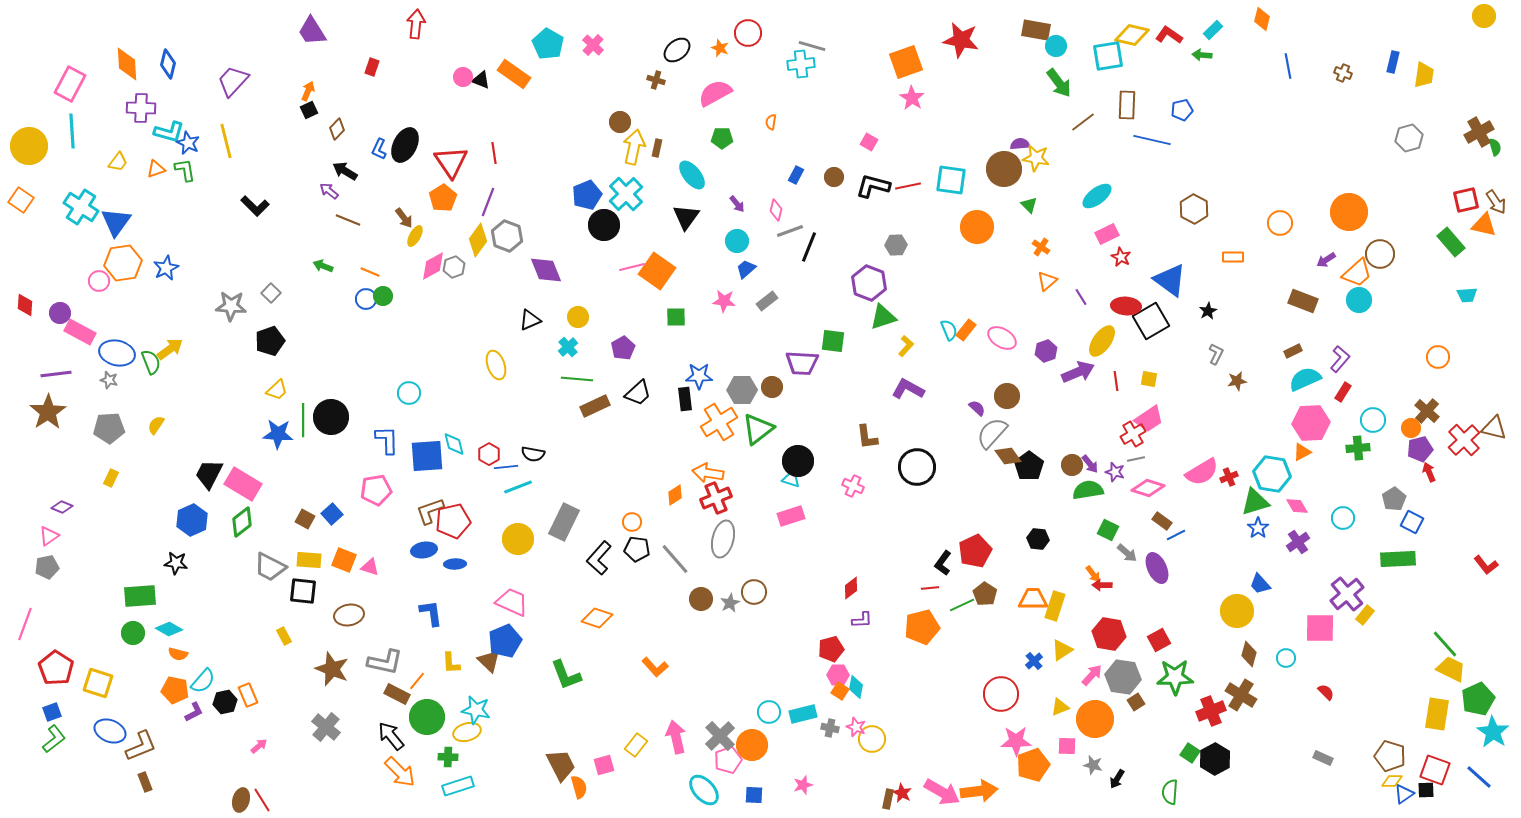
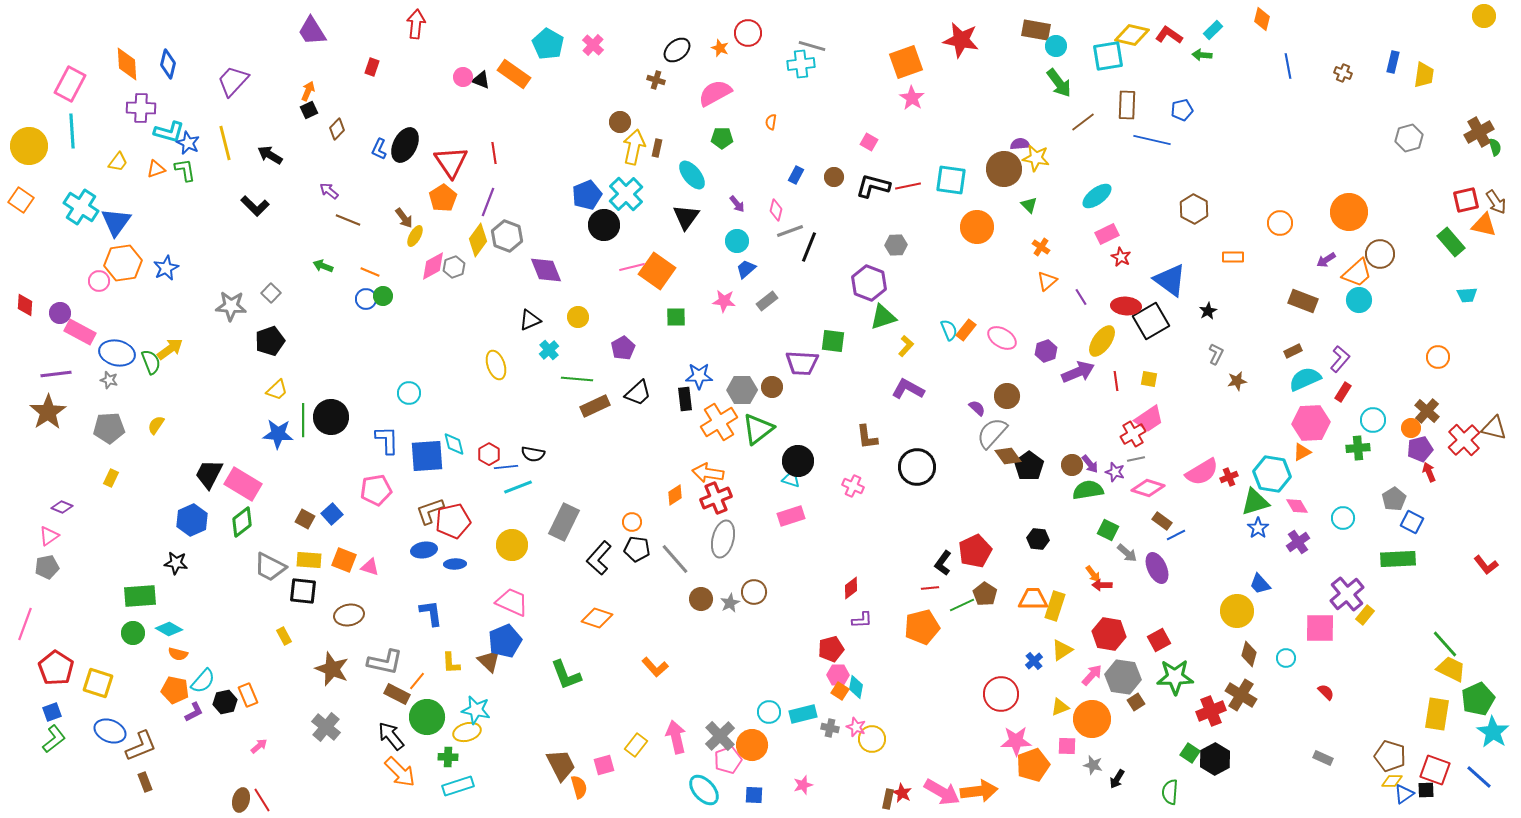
yellow line at (226, 141): moved 1 px left, 2 px down
black arrow at (345, 171): moved 75 px left, 16 px up
cyan cross at (568, 347): moved 19 px left, 3 px down
yellow circle at (518, 539): moved 6 px left, 6 px down
orange circle at (1095, 719): moved 3 px left
